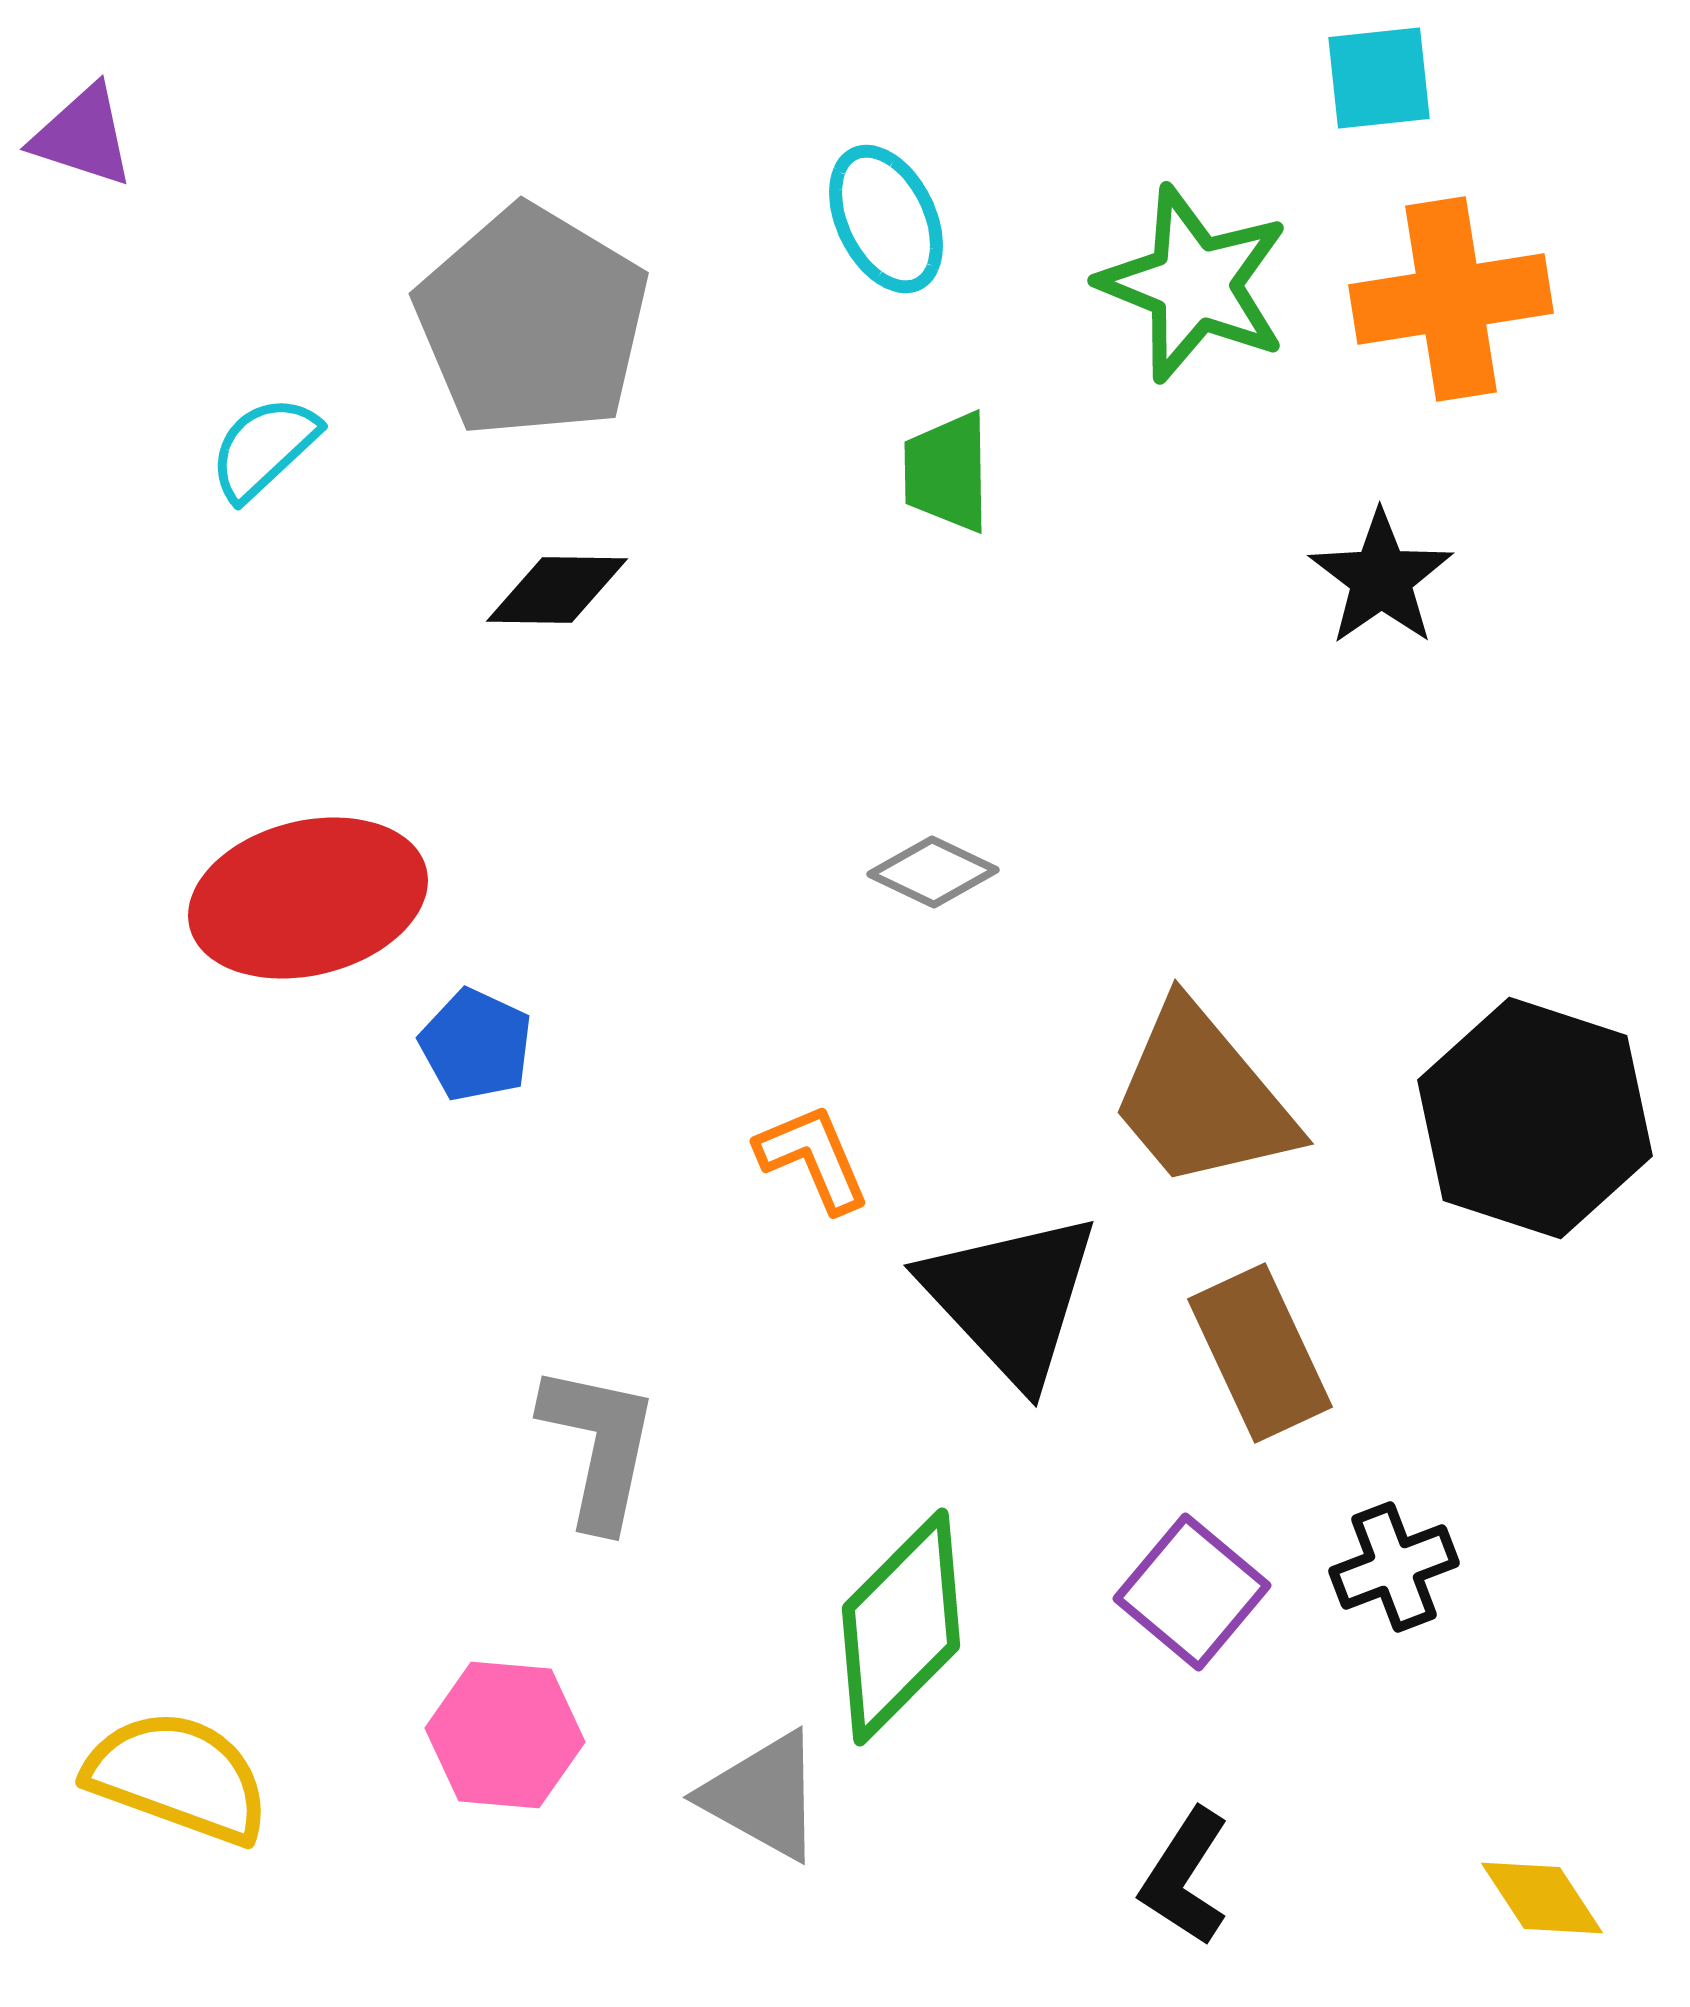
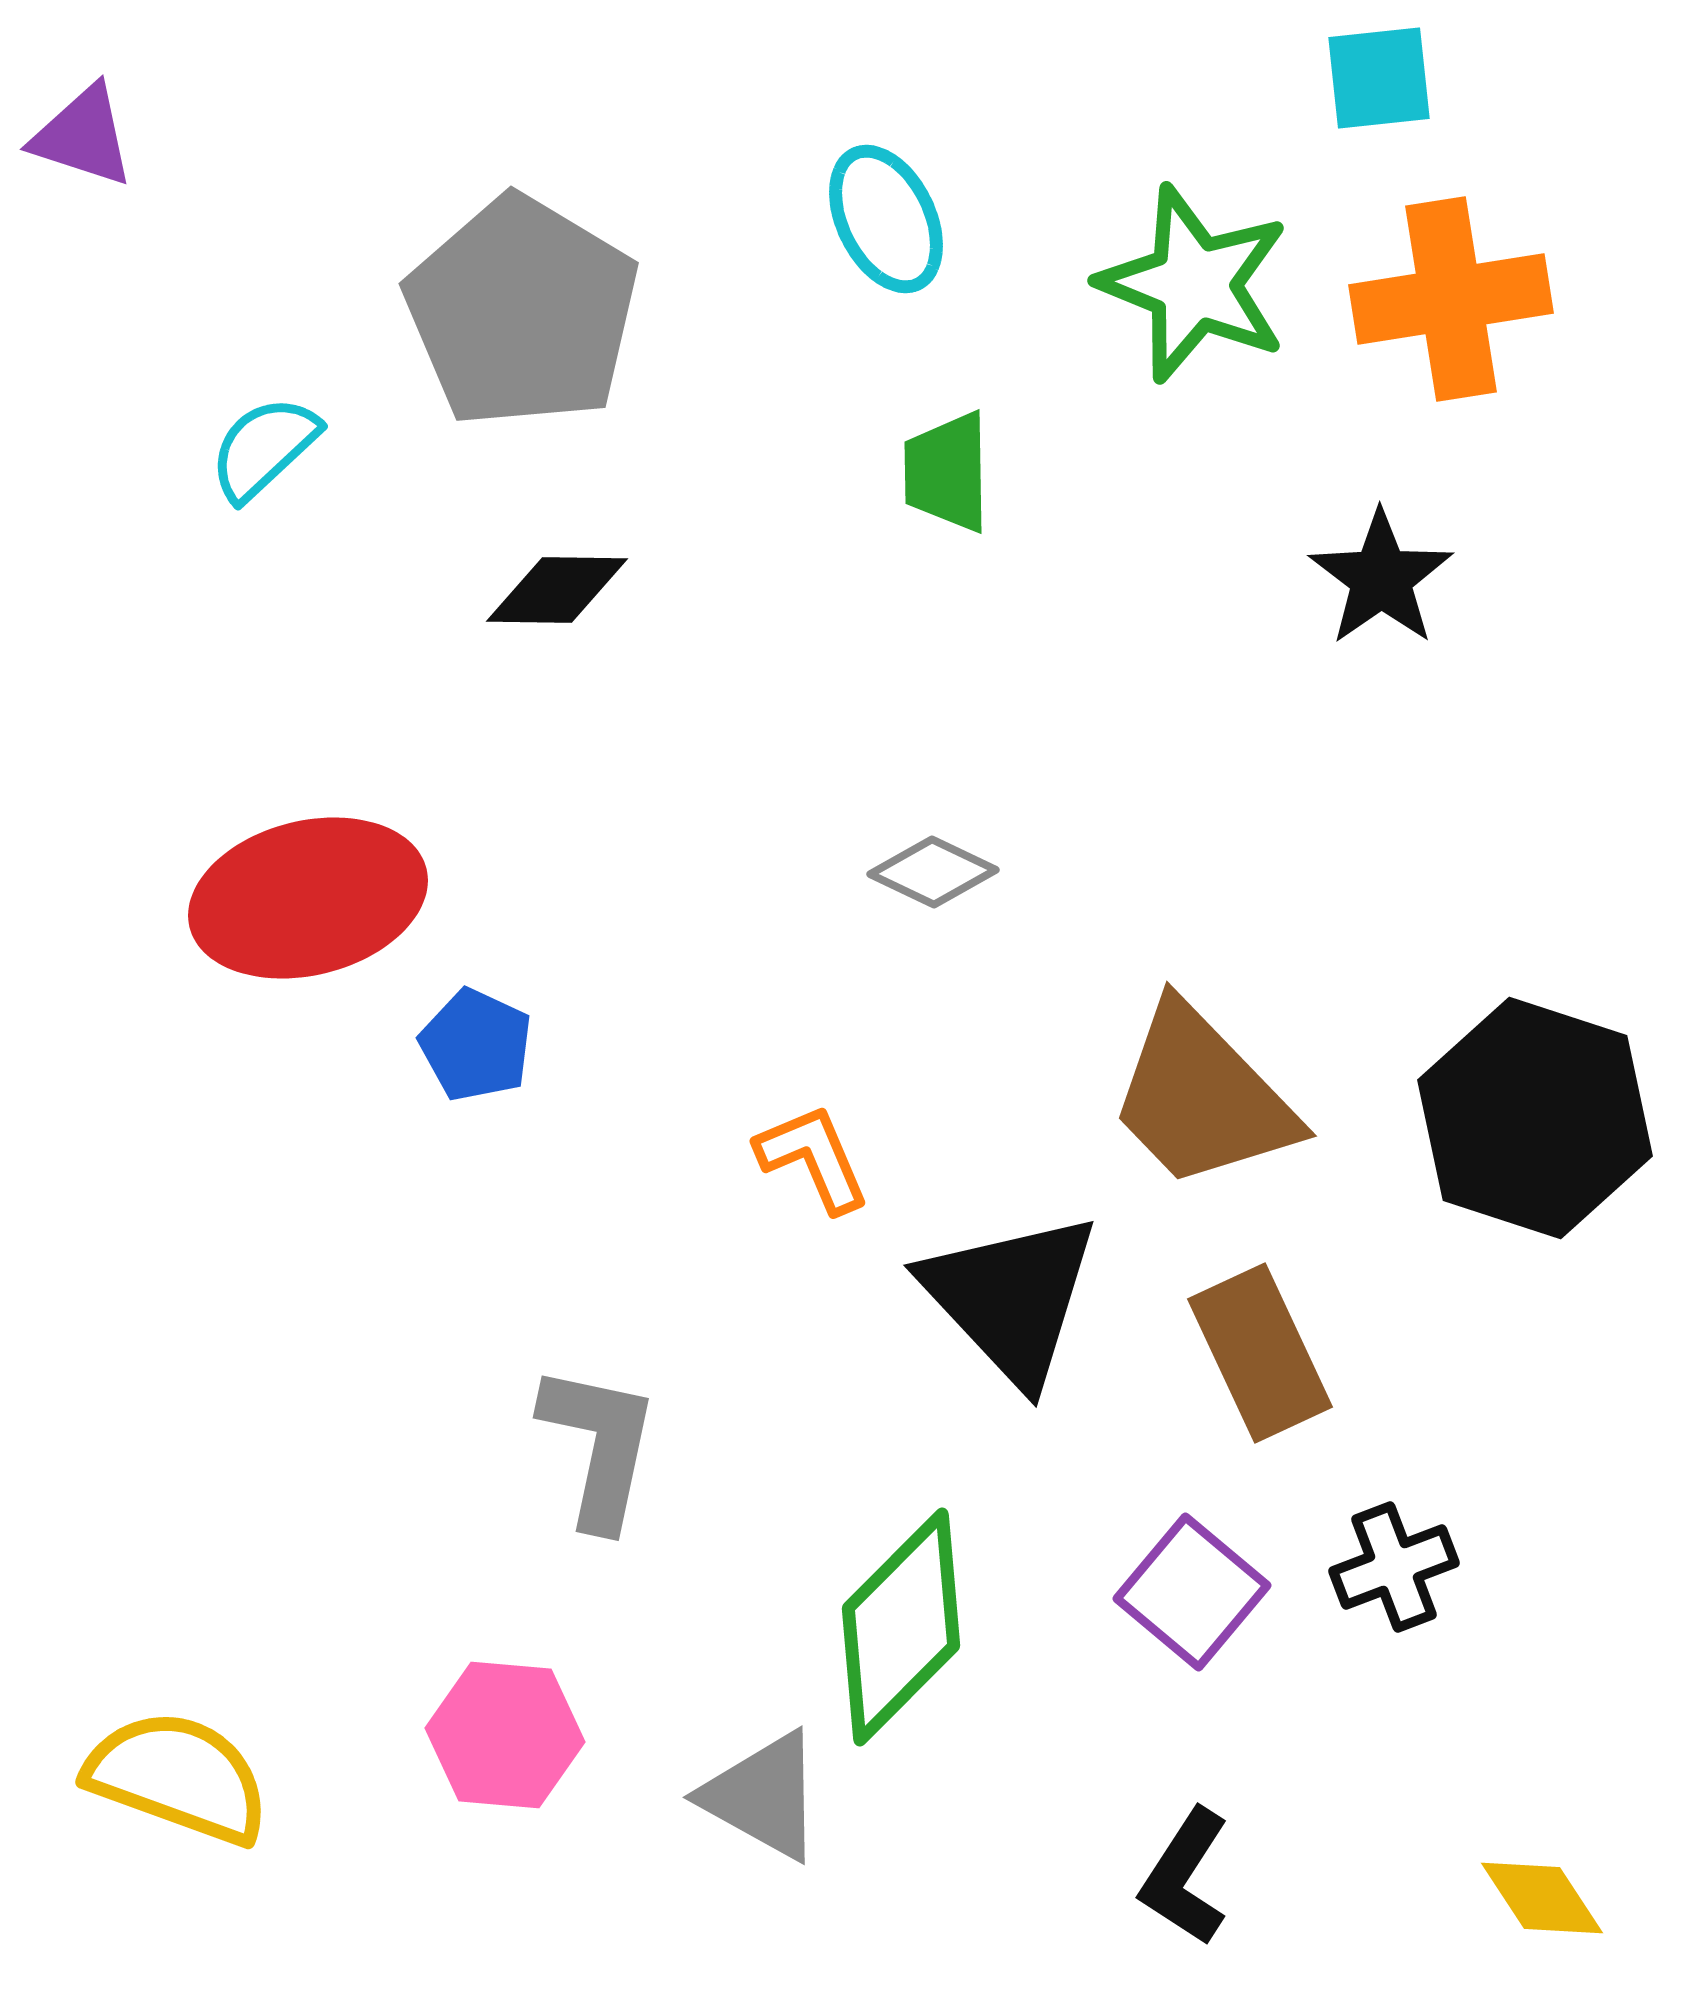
gray pentagon: moved 10 px left, 10 px up
brown trapezoid: rotated 4 degrees counterclockwise
